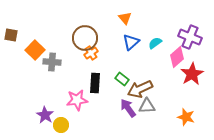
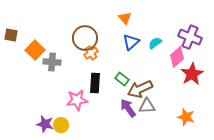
purple star: moved 9 px down; rotated 18 degrees counterclockwise
